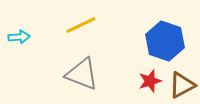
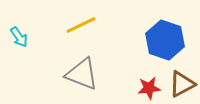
cyan arrow: rotated 60 degrees clockwise
blue hexagon: moved 1 px up
red star: moved 1 px left, 7 px down; rotated 10 degrees clockwise
brown triangle: moved 1 px up
